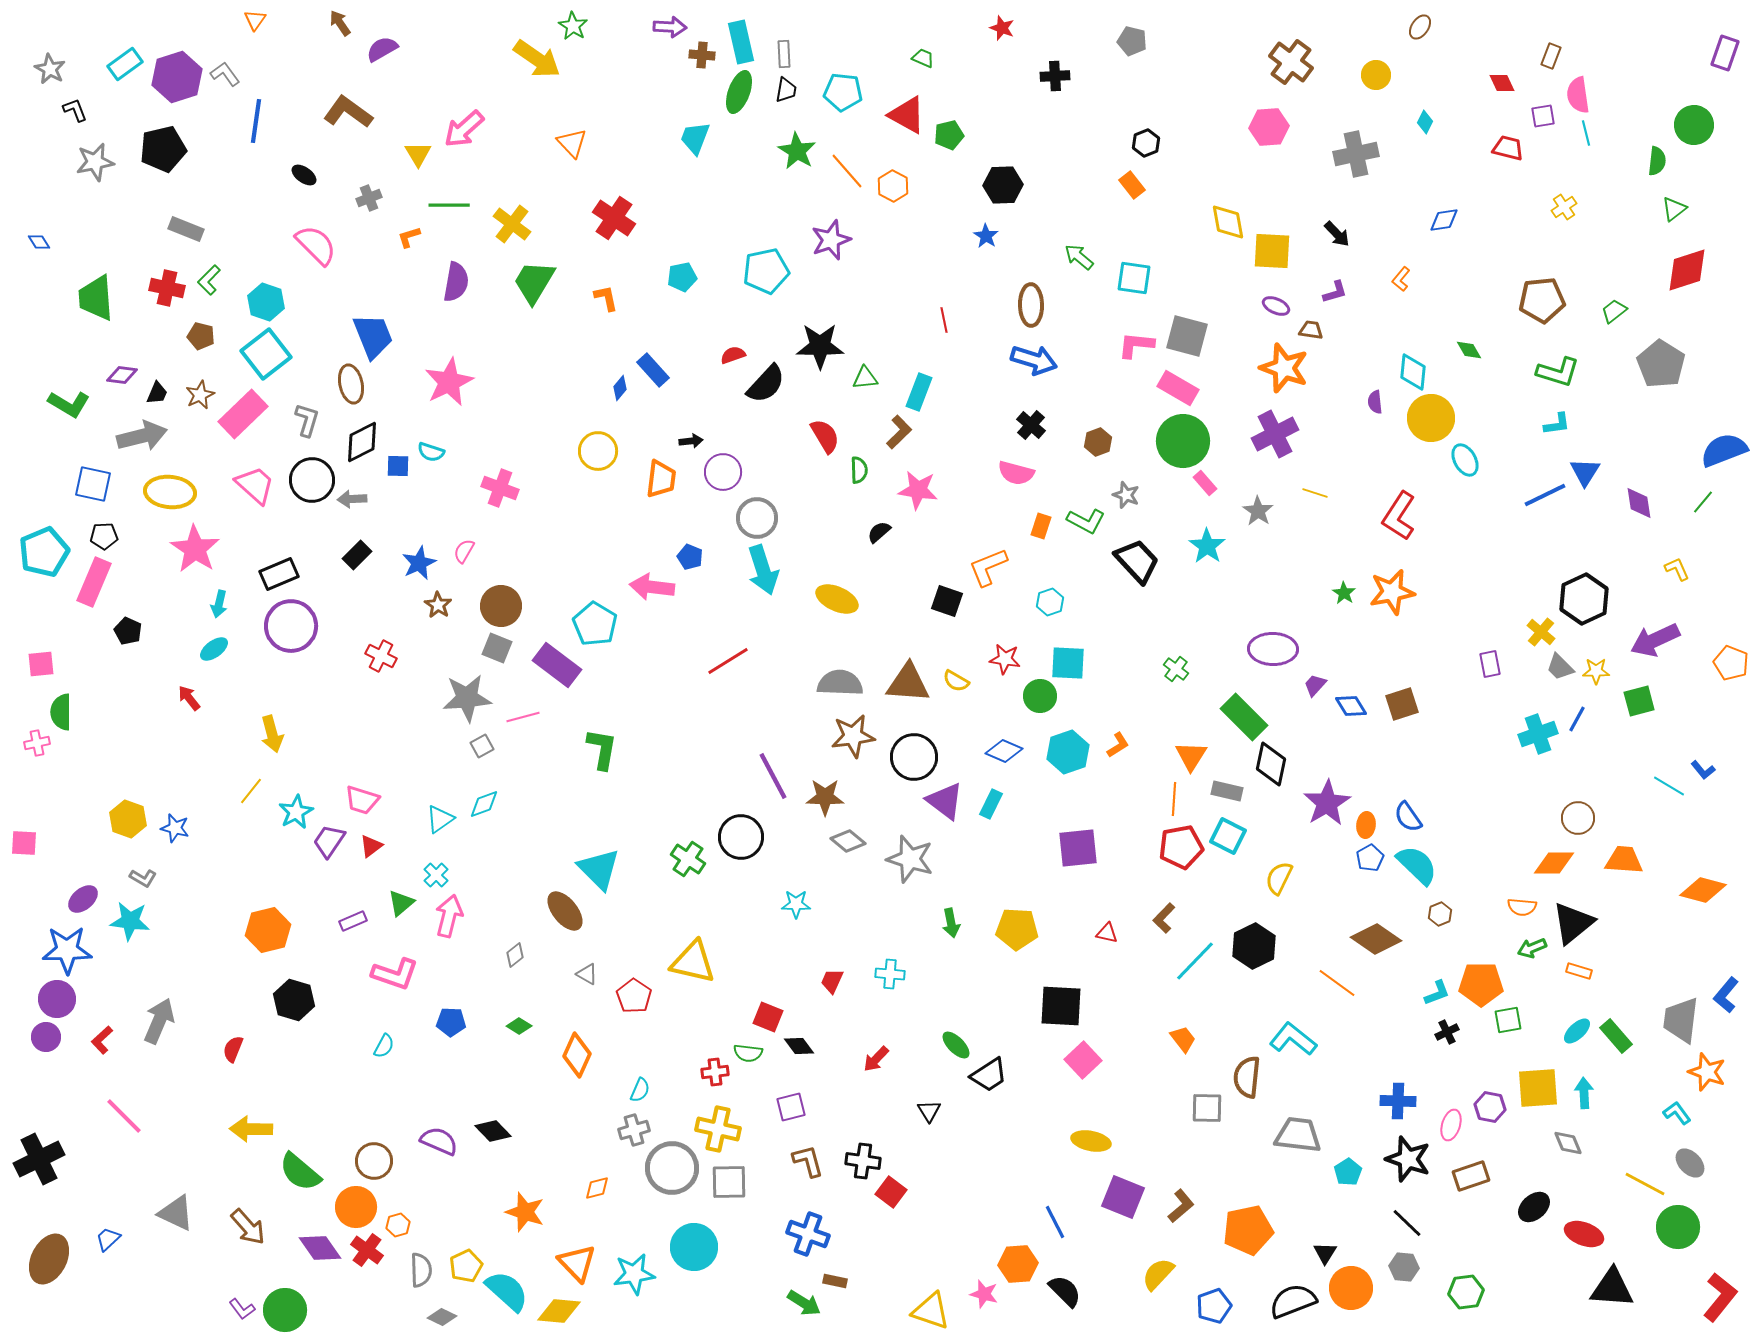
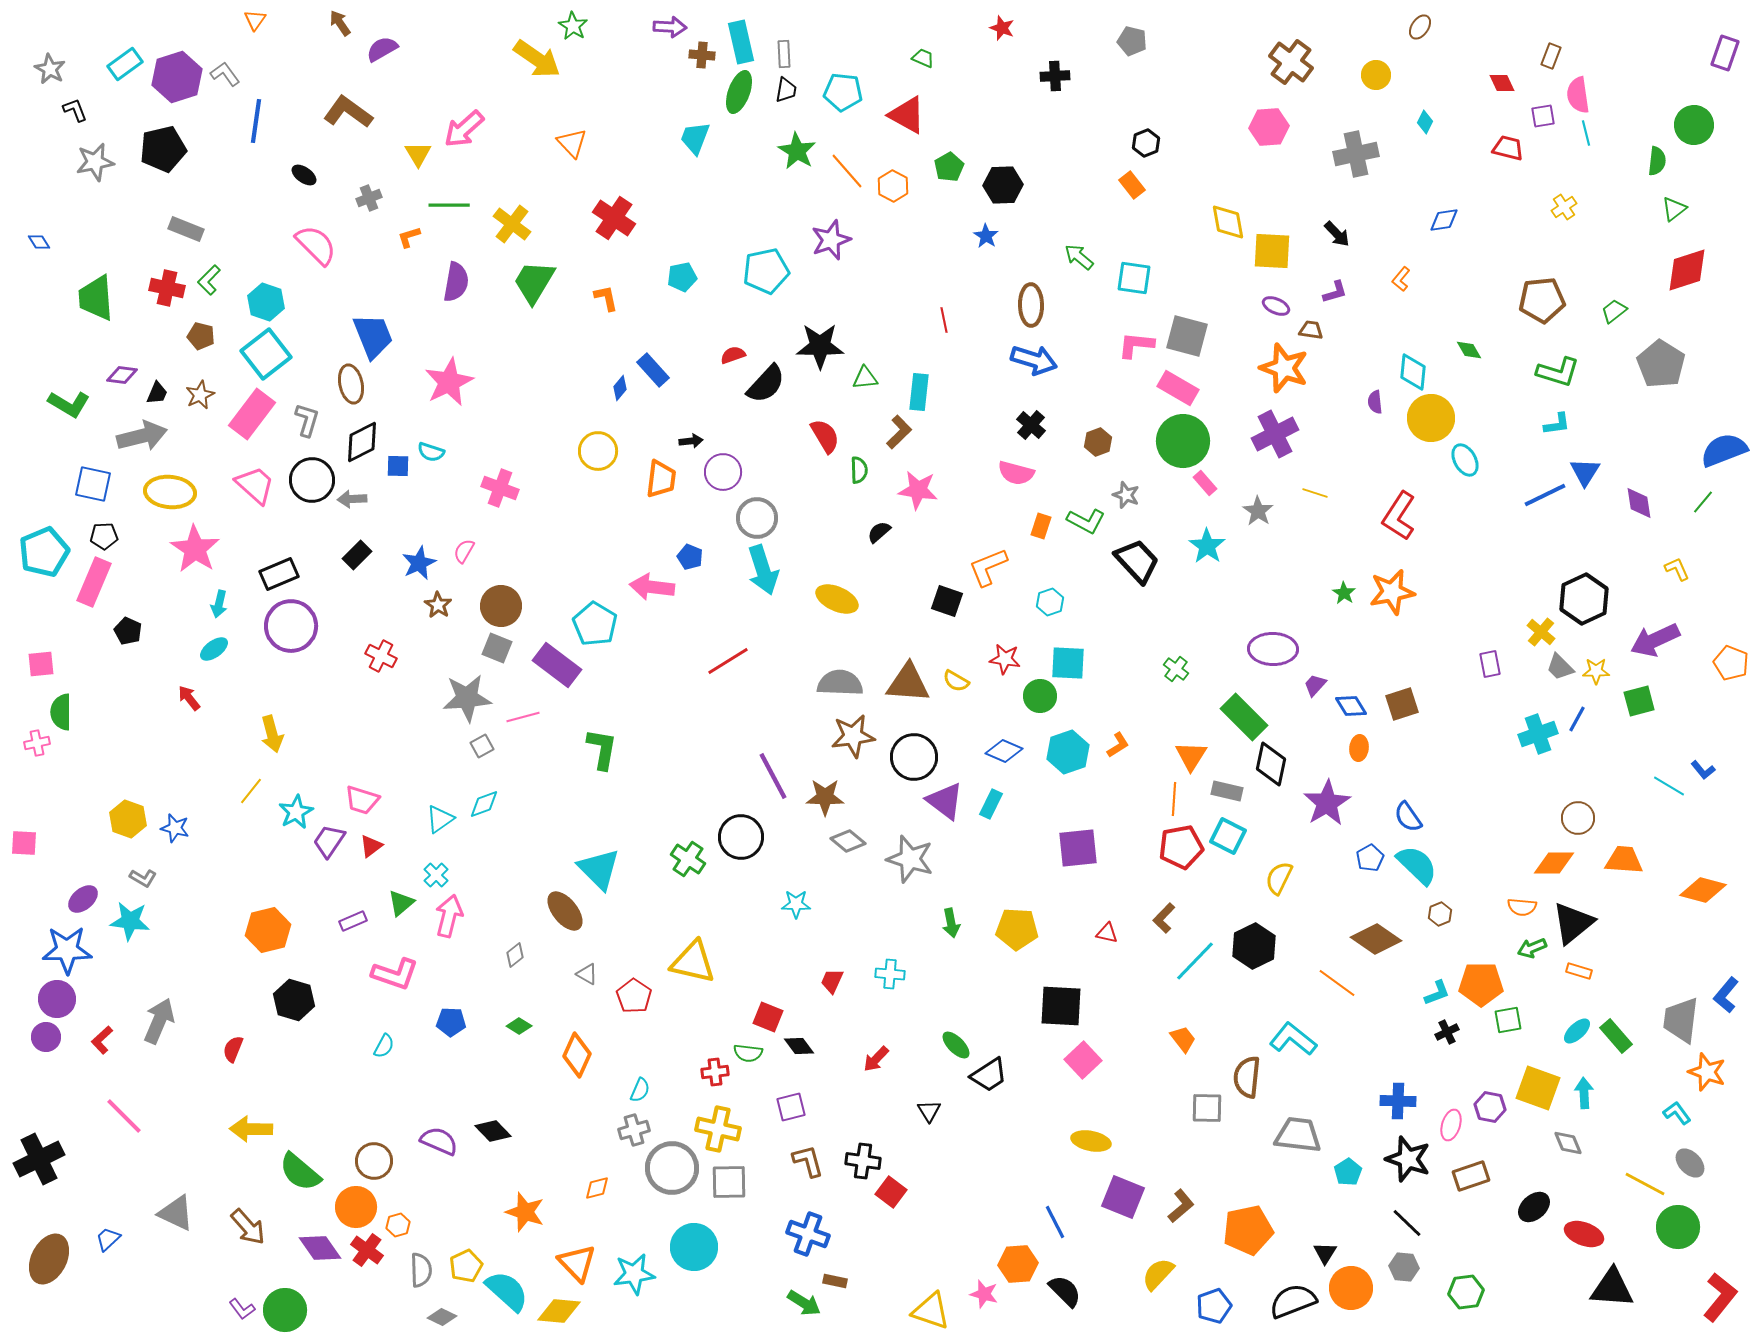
green pentagon at (949, 135): moved 32 px down; rotated 16 degrees counterclockwise
cyan rectangle at (919, 392): rotated 15 degrees counterclockwise
pink rectangle at (243, 414): moved 9 px right; rotated 9 degrees counterclockwise
orange ellipse at (1366, 825): moved 7 px left, 77 px up
yellow square at (1538, 1088): rotated 24 degrees clockwise
